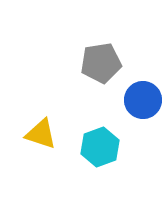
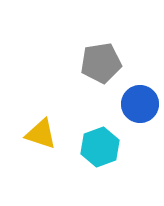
blue circle: moved 3 px left, 4 px down
